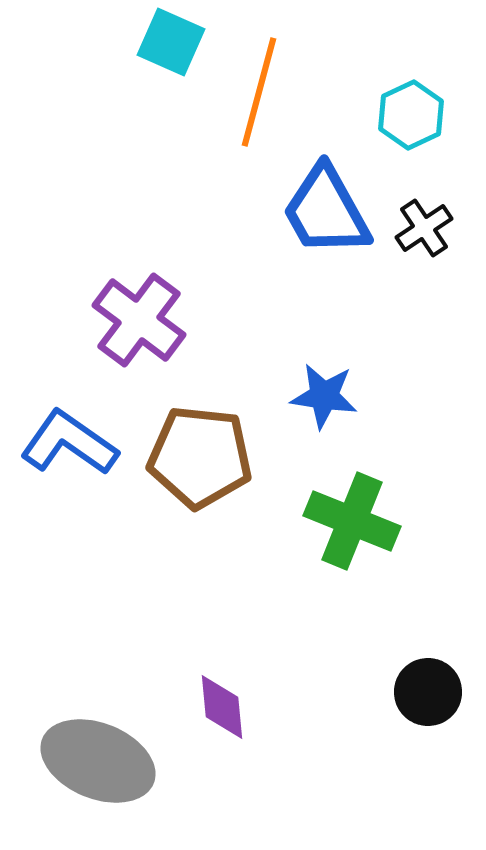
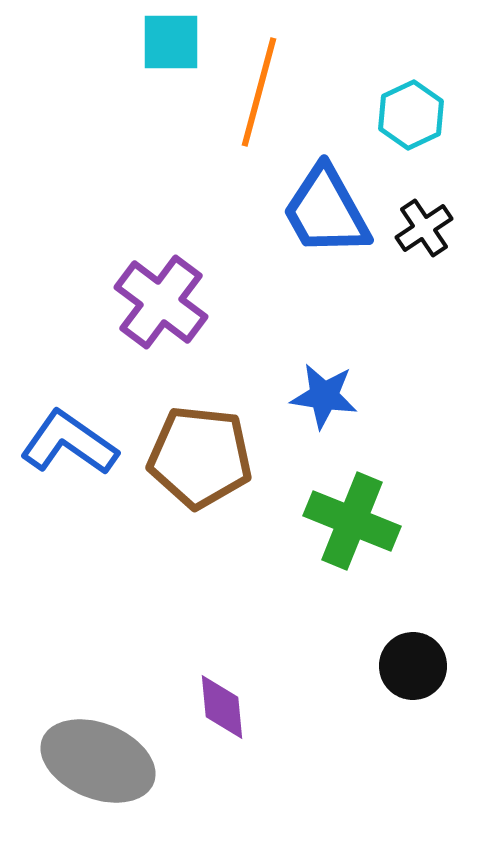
cyan square: rotated 24 degrees counterclockwise
purple cross: moved 22 px right, 18 px up
black circle: moved 15 px left, 26 px up
